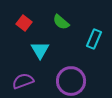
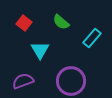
cyan rectangle: moved 2 px left, 1 px up; rotated 18 degrees clockwise
